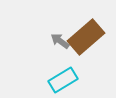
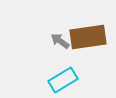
brown rectangle: moved 2 px right; rotated 33 degrees clockwise
